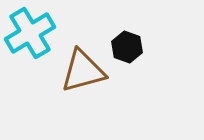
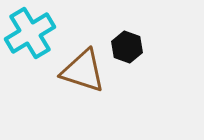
brown triangle: rotated 33 degrees clockwise
